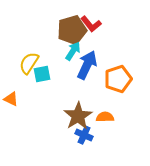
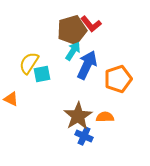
blue cross: moved 1 px down
